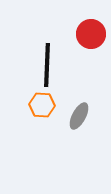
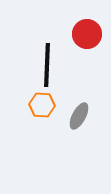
red circle: moved 4 px left
